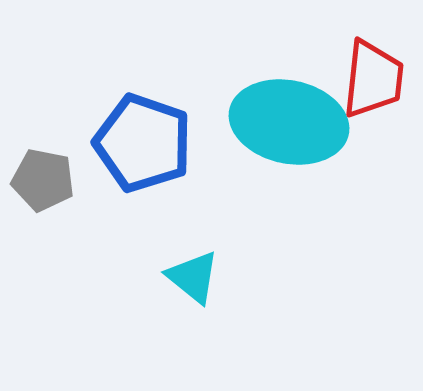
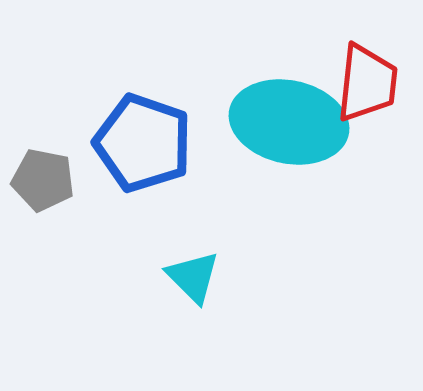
red trapezoid: moved 6 px left, 4 px down
cyan triangle: rotated 6 degrees clockwise
